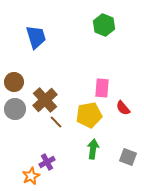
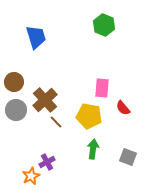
gray circle: moved 1 px right, 1 px down
yellow pentagon: moved 1 px down; rotated 20 degrees clockwise
